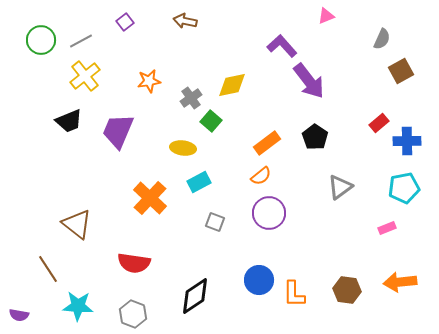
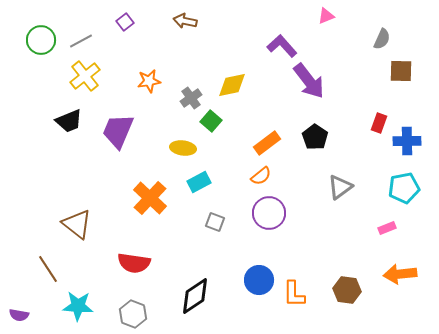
brown square: rotated 30 degrees clockwise
red rectangle: rotated 30 degrees counterclockwise
orange arrow: moved 8 px up
